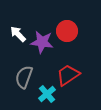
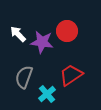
red trapezoid: moved 3 px right
